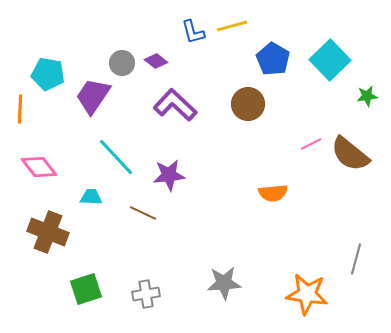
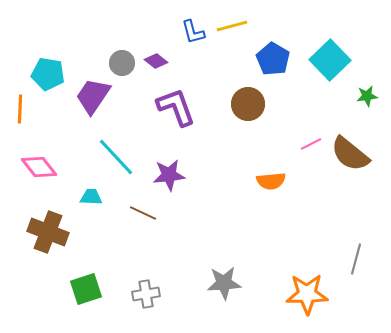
purple L-shape: moved 1 px right, 2 px down; rotated 27 degrees clockwise
orange semicircle: moved 2 px left, 12 px up
orange star: rotated 9 degrees counterclockwise
